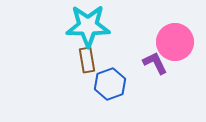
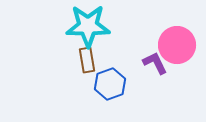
pink circle: moved 2 px right, 3 px down
